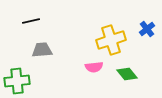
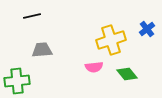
black line: moved 1 px right, 5 px up
